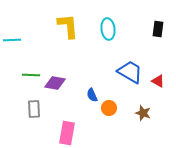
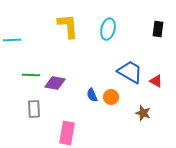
cyan ellipse: rotated 20 degrees clockwise
red triangle: moved 2 px left
orange circle: moved 2 px right, 11 px up
